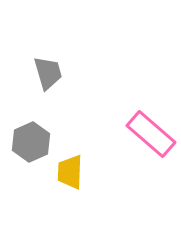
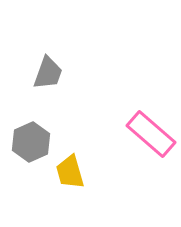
gray trapezoid: rotated 36 degrees clockwise
yellow trapezoid: rotated 18 degrees counterclockwise
